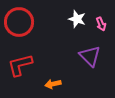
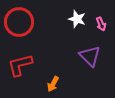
orange arrow: rotated 49 degrees counterclockwise
